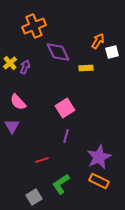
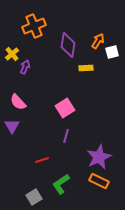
purple diamond: moved 10 px right, 7 px up; rotated 35 degrees clockwise
yellow cross: moved 2 px right, 9 px up
